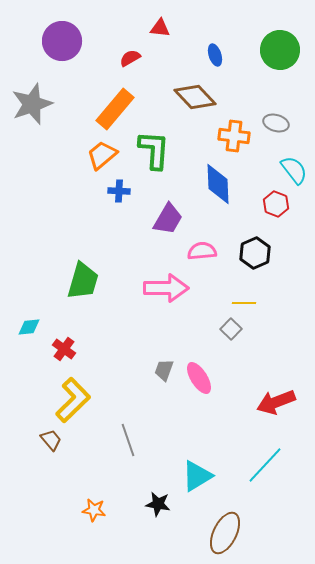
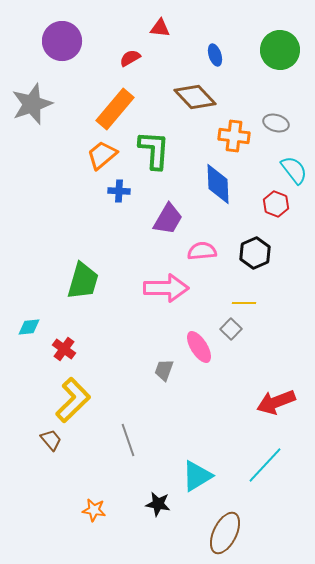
pink ellipse: moved 31 px up
